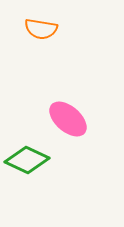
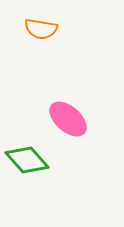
green diamond: rotated 24 degrees clockwise
